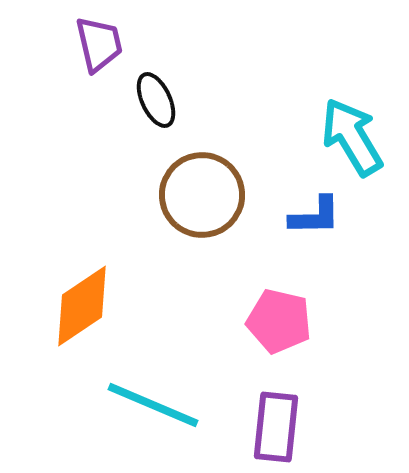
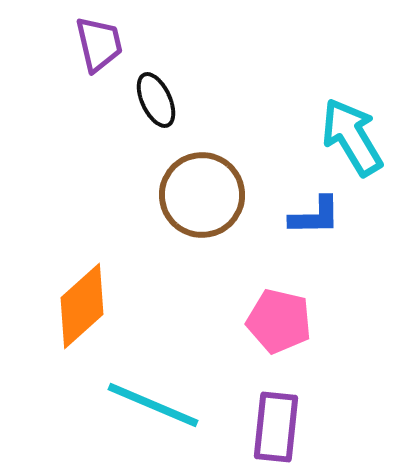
orange diamond: rotated 8 degrees counterclockwise
